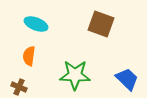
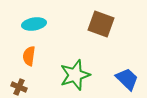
cyan ellipse: moved 2 px left; rotated 30 degrees counterclockwise
green star: rotated 20 degrees counterclockwise
